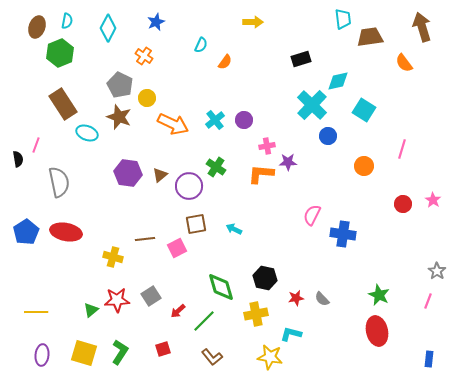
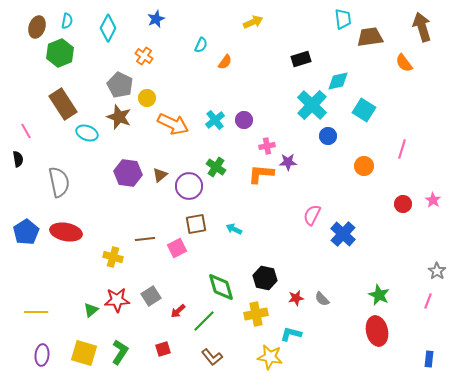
blue star at (156, 22): moved 3 px up
yellow arrow at (253, 22): rotated 24 degrees counterclockwise
pink line at (36, 145): moved 10 px left, 14 px up; rotated 49 degrees counterclockwise
blue cross at (343, 234): rotated 35 degrees clockwise
